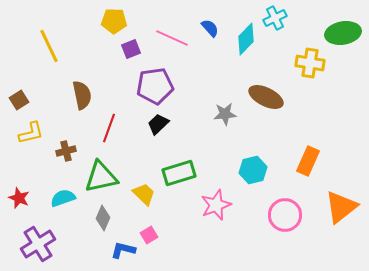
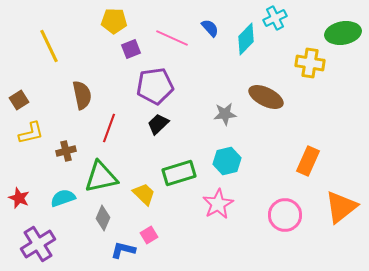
cyan hexagon: moved 26 px left, 9 px up
pink star: moved 2 px right, 1 px up; rotated 8 degrees counterclockwise
